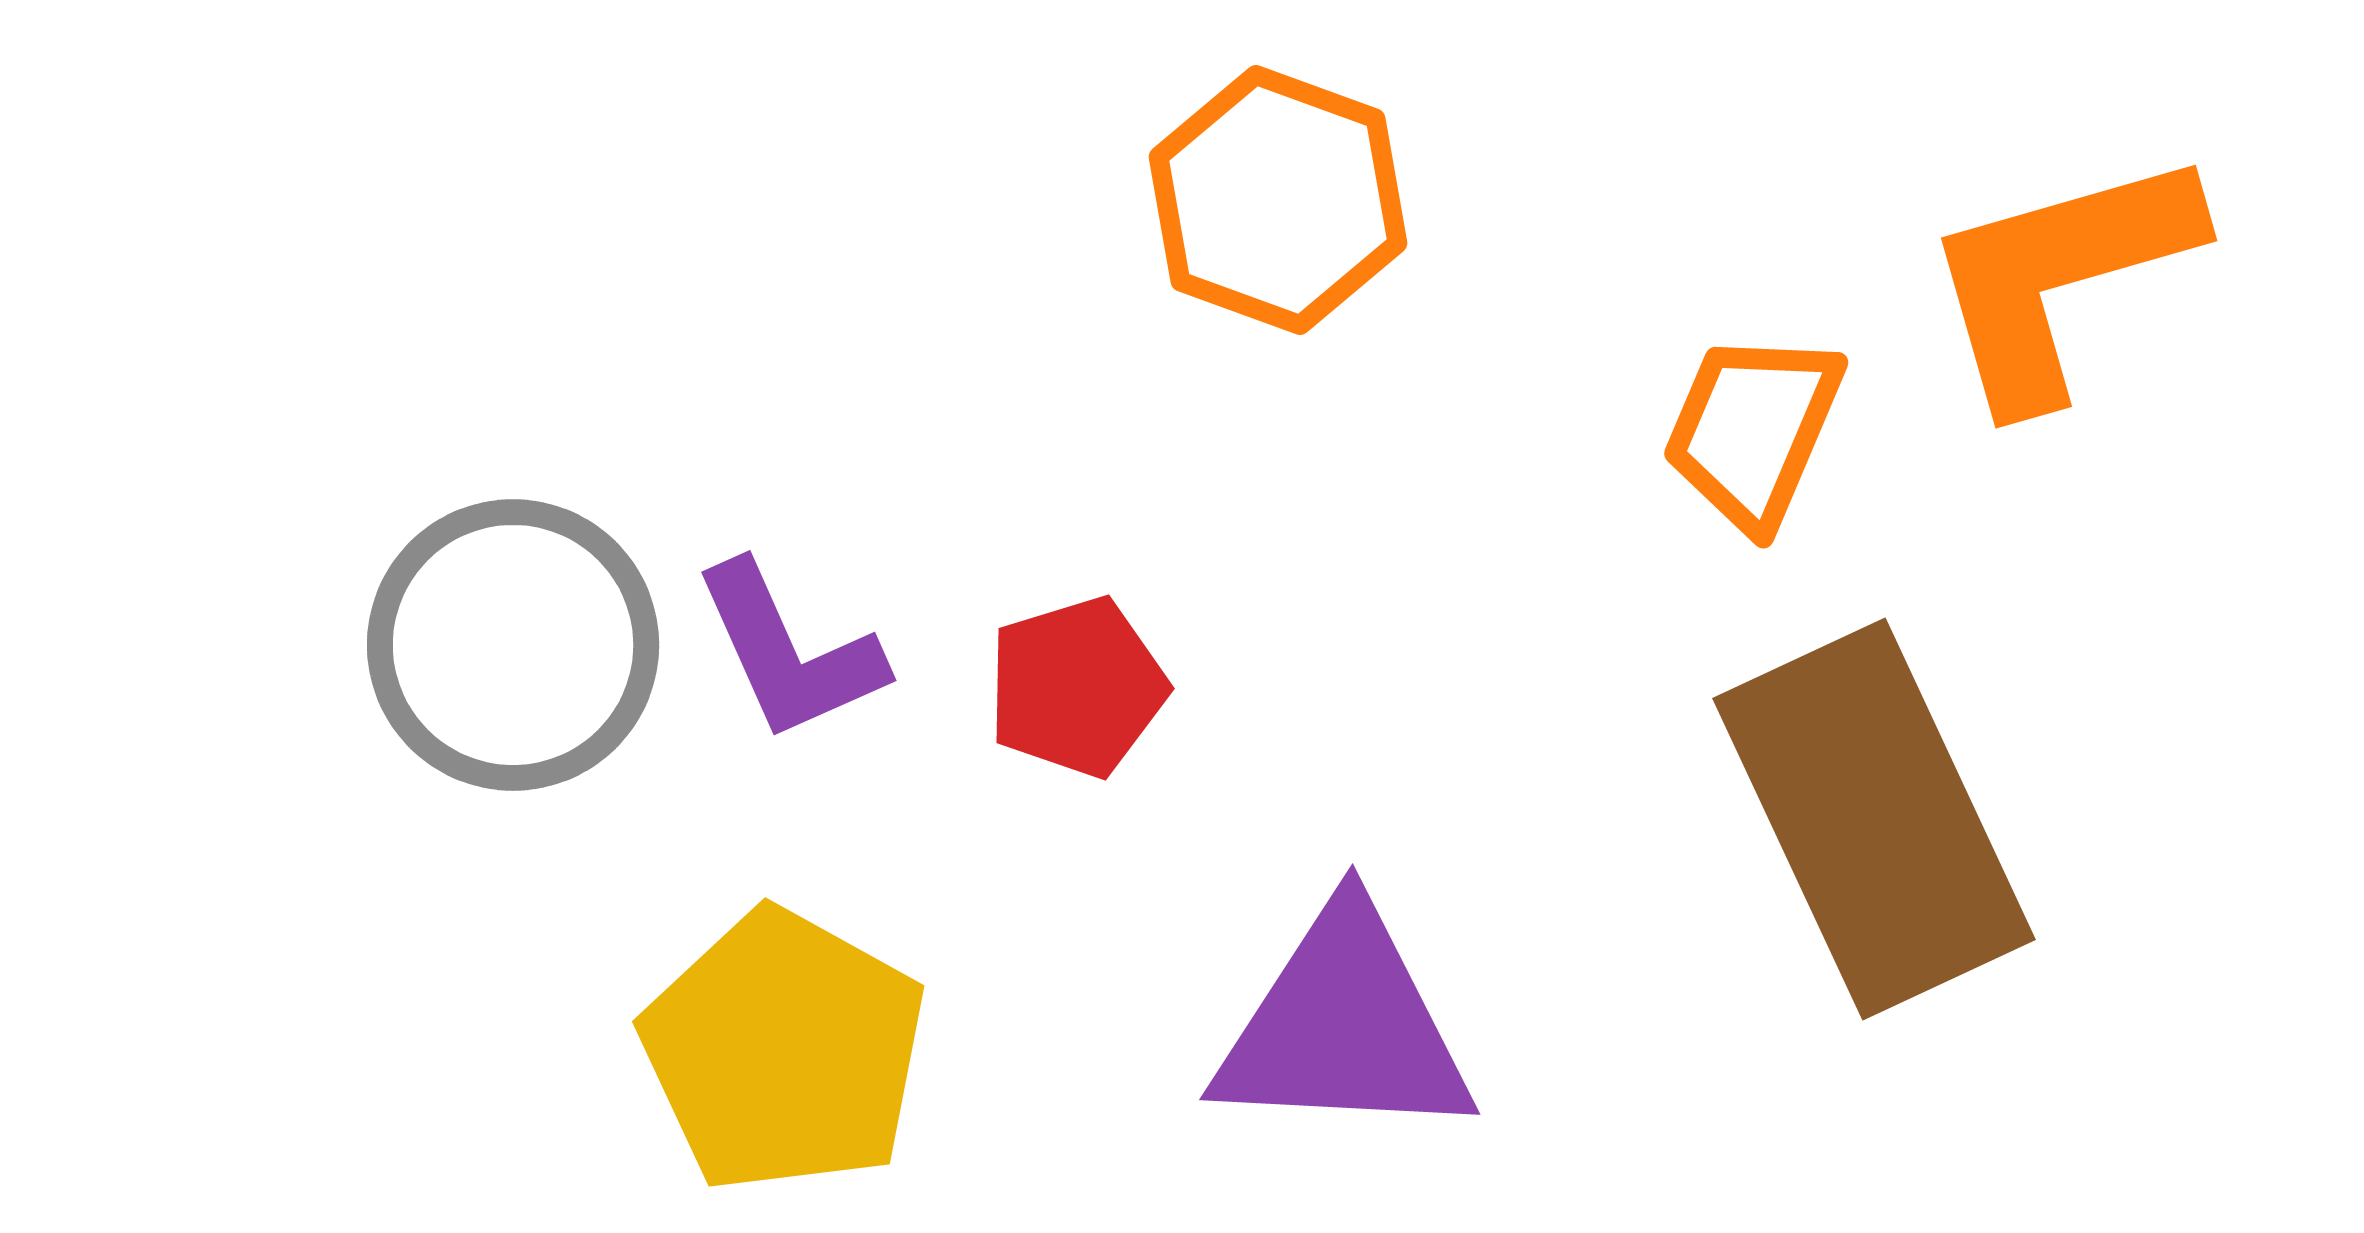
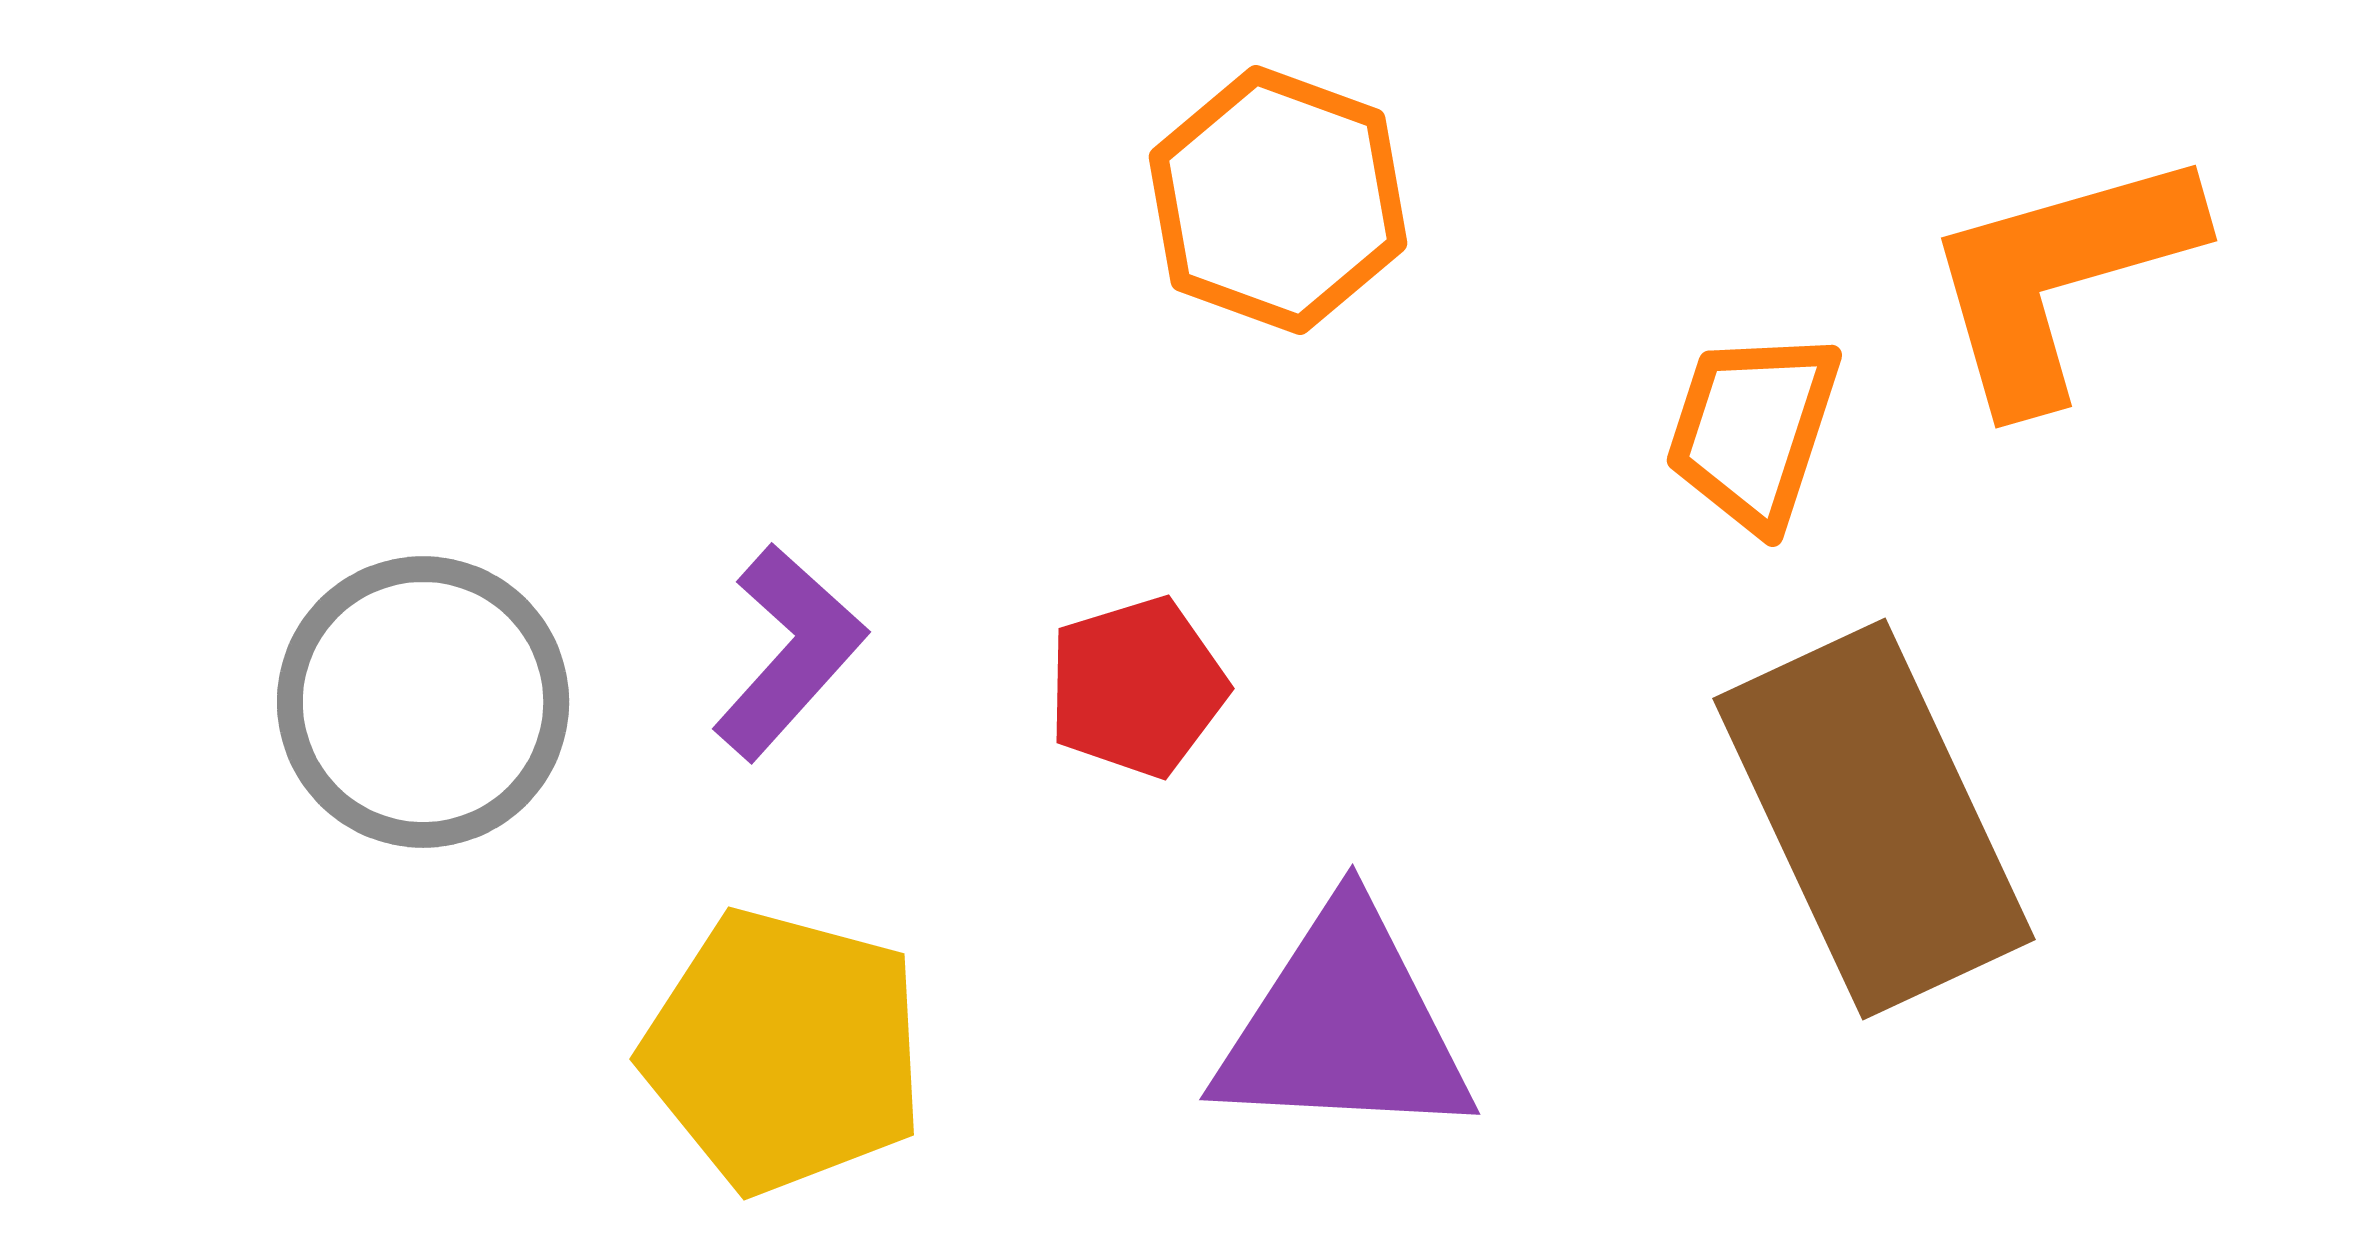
orange trapezoid: rotated 5 degrees counterclockwise
gray circle: moved 90 px left, 57 px down
purple L-shape: rotated 114 degrees counterclockwise
red pentagon: moved 60 px right
yellow pentagon: rotated 14 degrees counterclockwise
